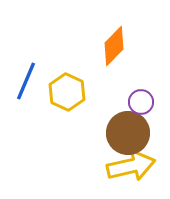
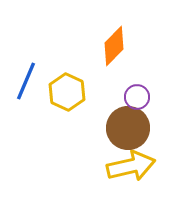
purple circle: moved 4 px left, 5 px up
brown circle: moved 5 px up
